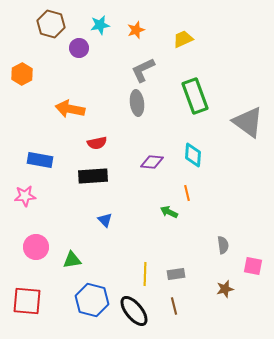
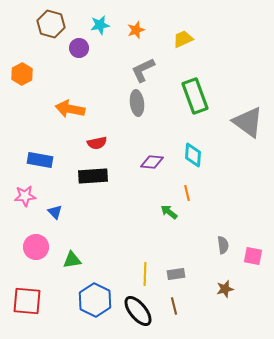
green arrow: rotated 12 degrees clockwise
blue triangle: moved 50 px left, 8 px up
pink square: moved 10 px up
blue hexagon: moved 3 px right; rotated 12 degrees clockwise
black ellipse: moved 4 px right
